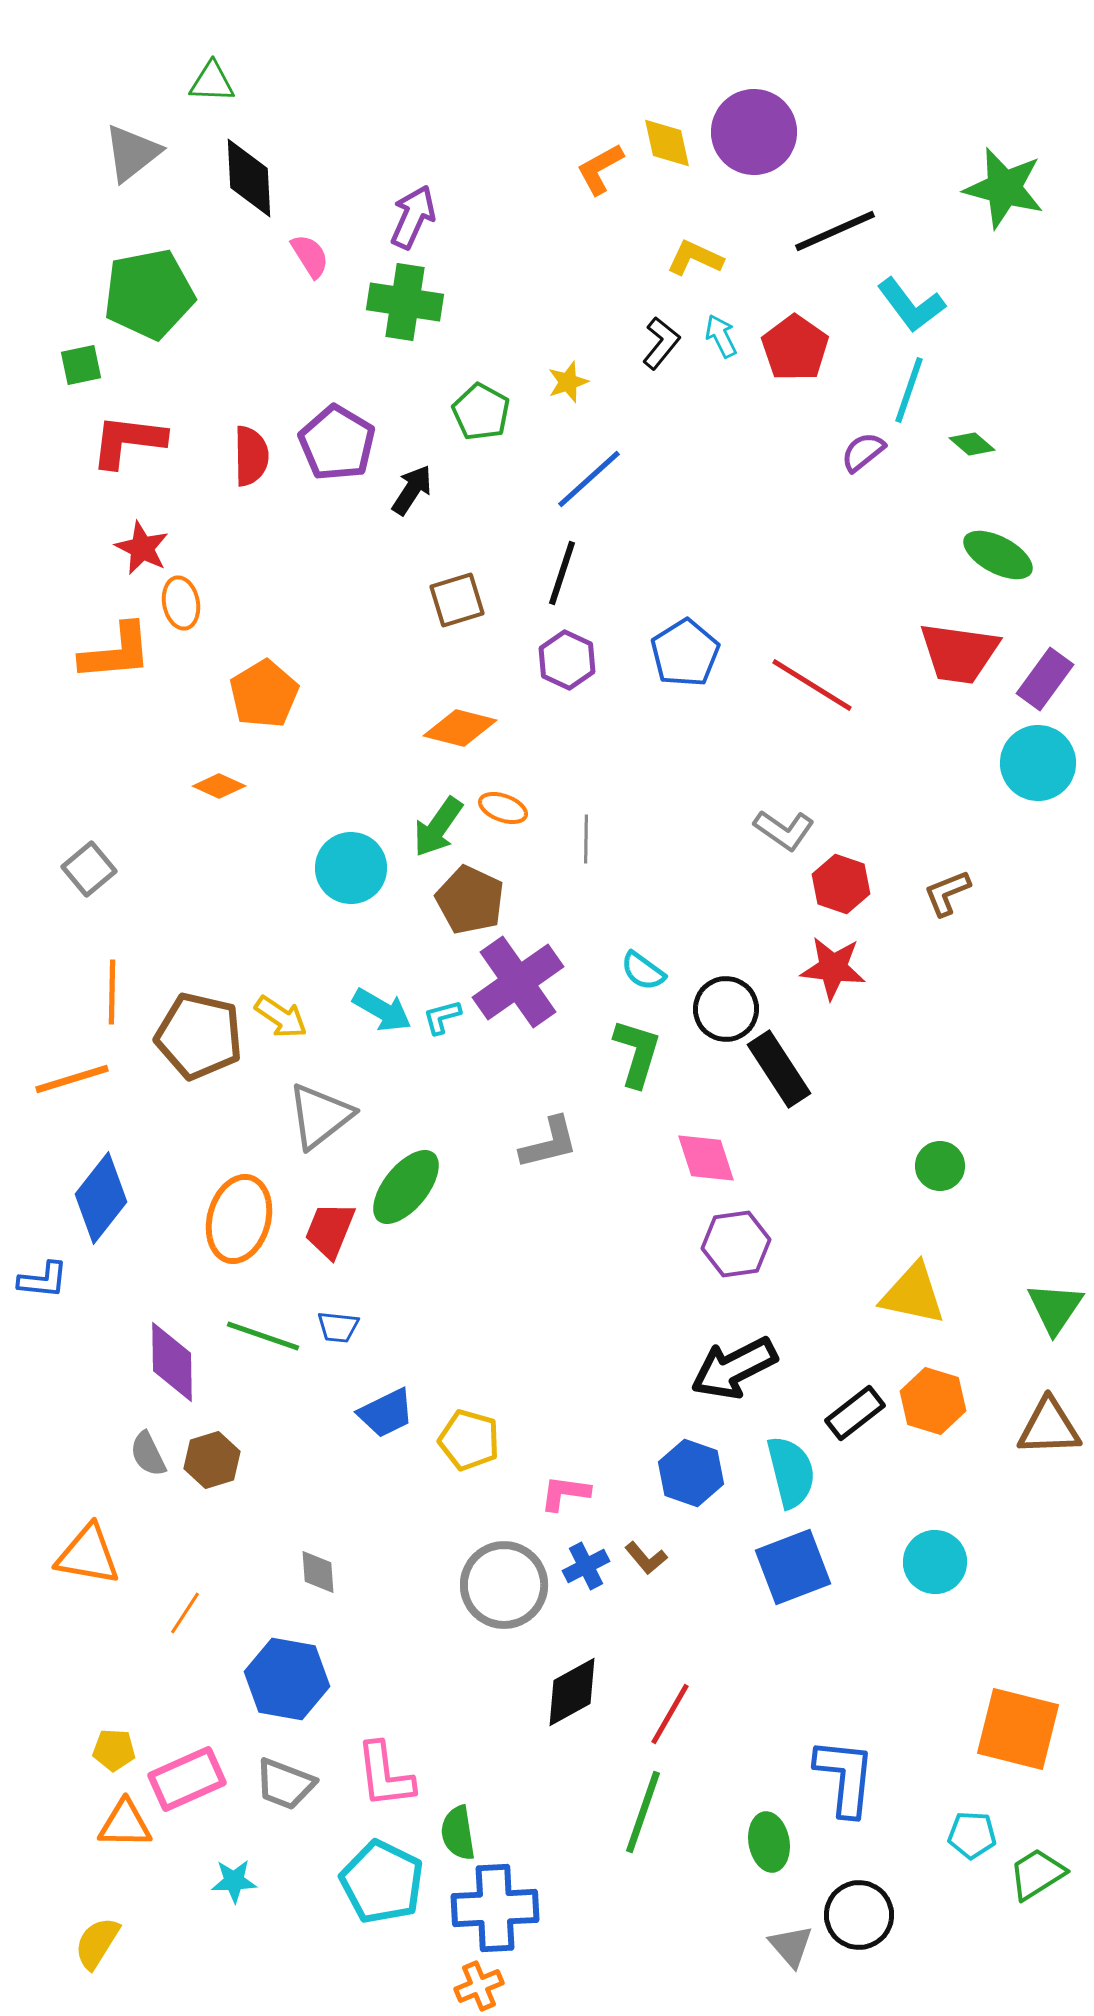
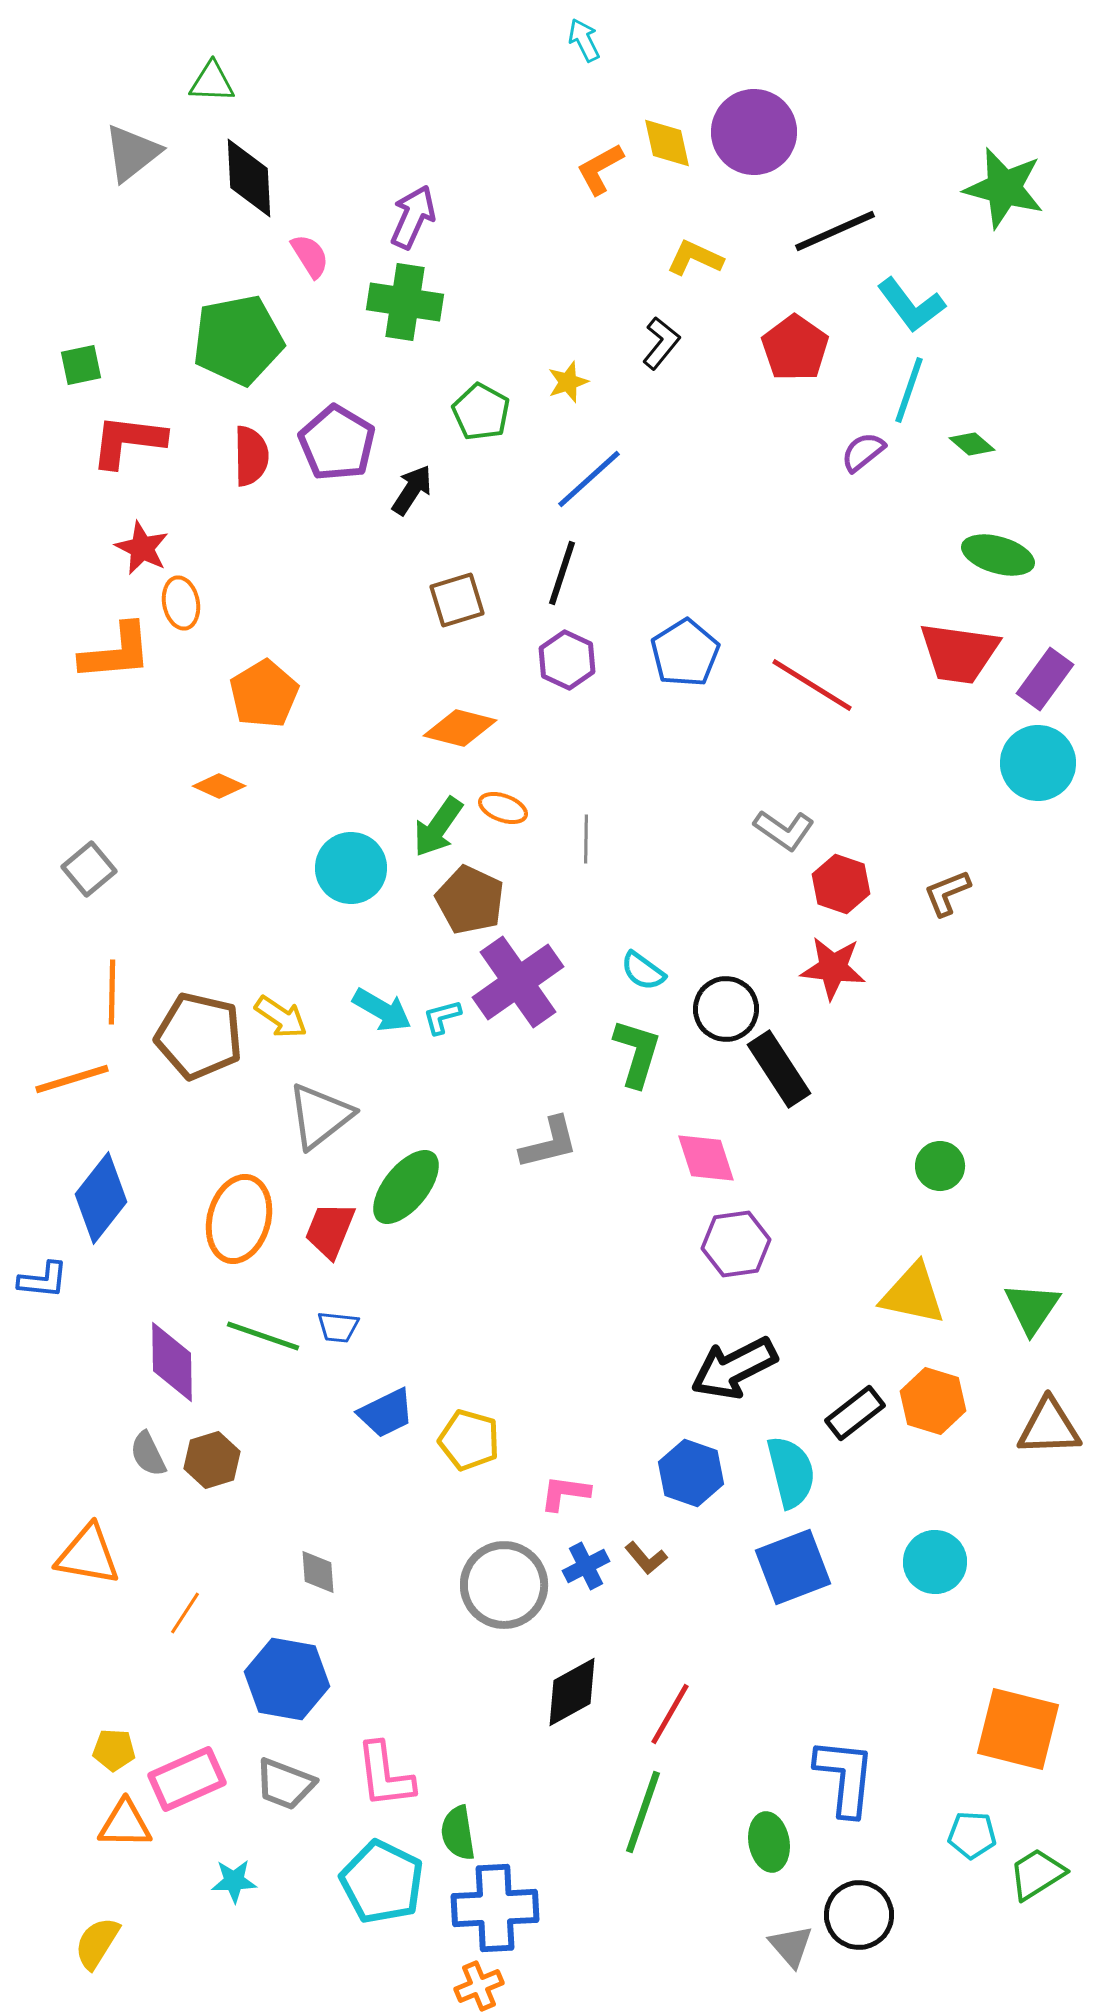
green pentagon at (149, 294): moved 89 px right, 46 px down
cyan arrow at (721, 336): moved 137 px left, 296 px up
green ellipse at (998, 555): rotated 12 degrees counterclockwise
green triangle at (1055, 1308): moved 23 px left
